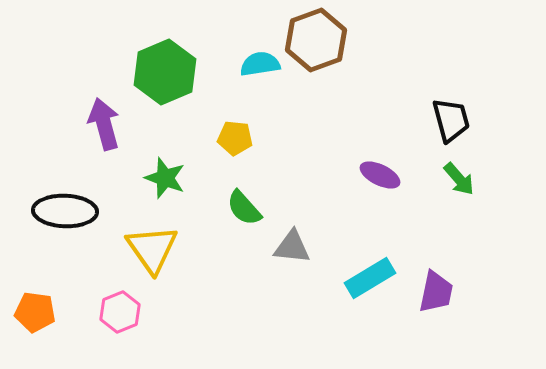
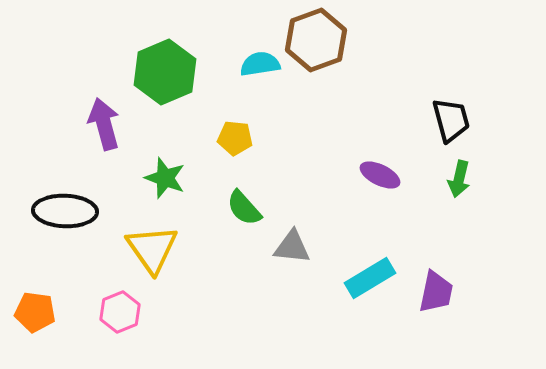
green arrow: rotated 54 degrees clockwise
